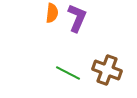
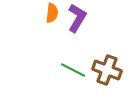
purple L-shape: rotated 8 degrees clockwise
green line: moved 5 px right, 3 px up
